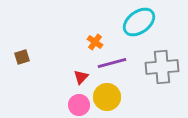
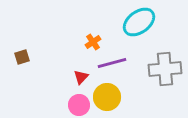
orange cross: moved 2 px left; rotated 21 degrees clockwise
gray cross: moved 3 px right, 2 px down
